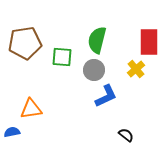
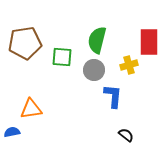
yellow cross: moved 7 px left, 4 px up; rotated 24 degrees clockwise
blue L-shape: moved 7 px right; rotated 60 degrees counterclockwise
